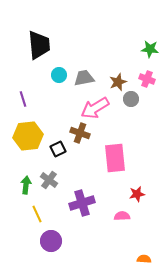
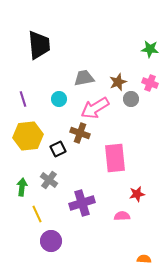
cyan circle: moved 24 px down
pink cross: moved 3 px right, 4 px down
green arrow: moved 4 px left, 2 px down
